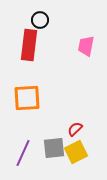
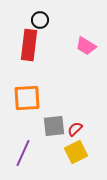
pink trapezoid: rotated 70 degrees counterclockwise
gray square: moved 22 px up
